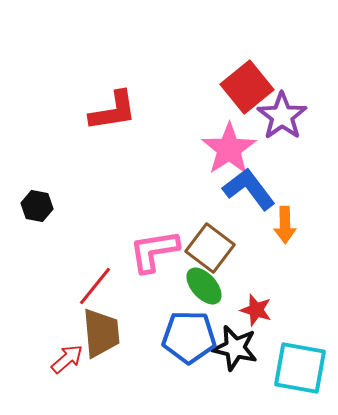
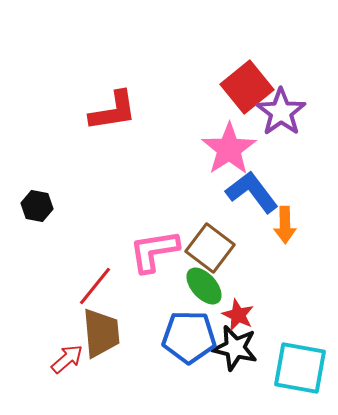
purple star: moved 1 px left, 4 px up
blue L-shape: moved 3 px right, 3 px down
red star: moved 18 px left, 5 px down; rotated 8 degrees clockwise
